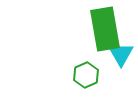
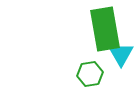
green hexagon: moved 4 px right, 1 px up; rotated 15 degrees clockwise
